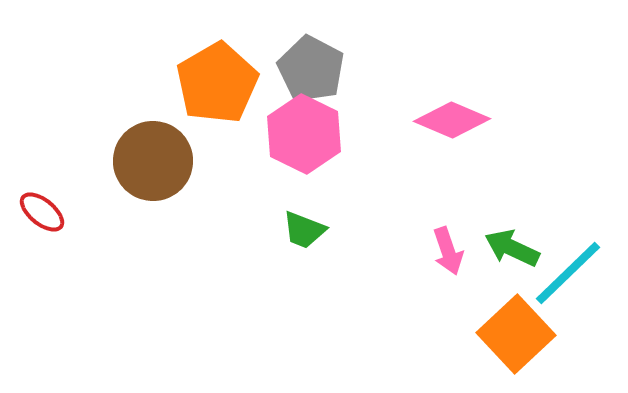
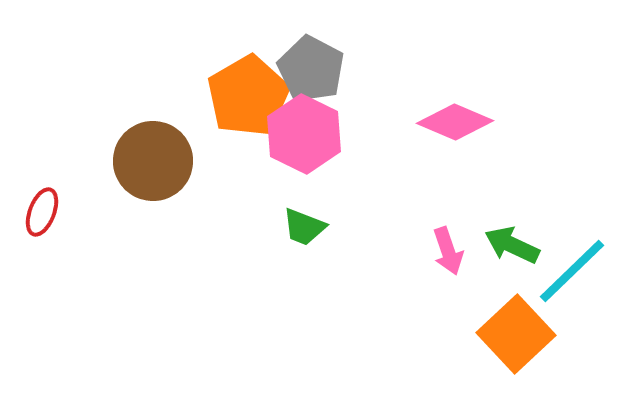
orange pentagon: moved 31 px right, 13 px down
pink diamond: moved 3 px right, 2 px down
red ellipse: rotated 72 degrees clockwise
green trapezoid: moved 3 px up
green arrow: moved 3 px up
cyan line: moved 4 px right, 2 px up
